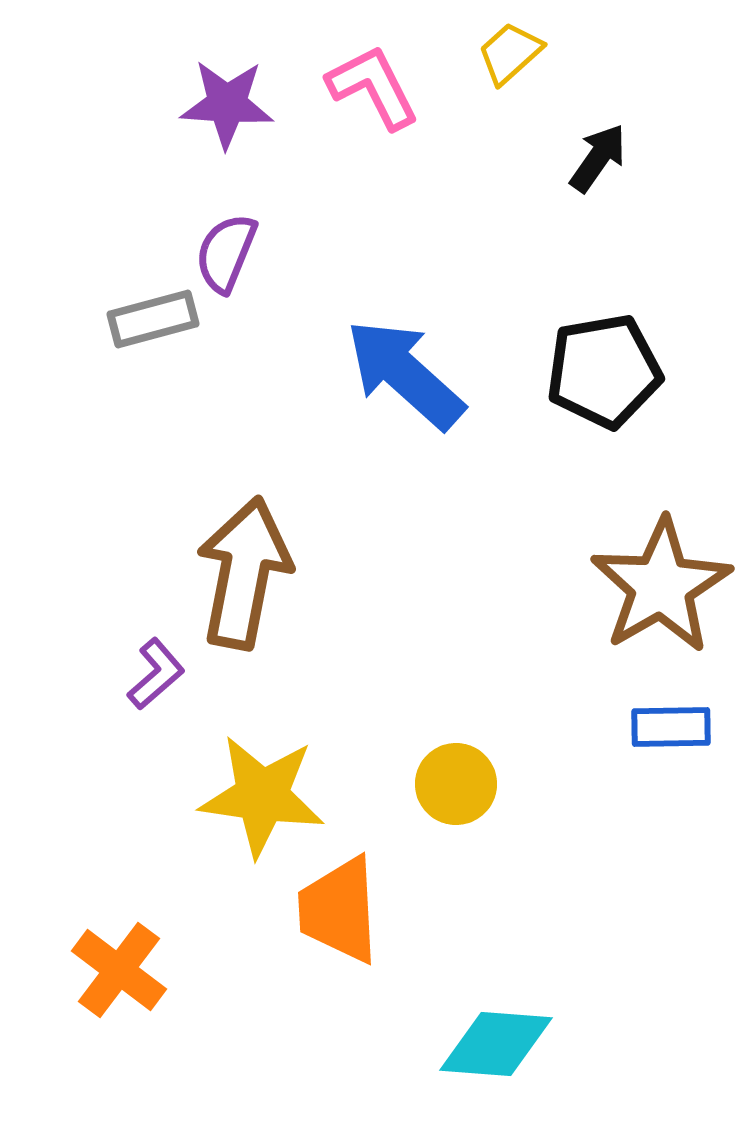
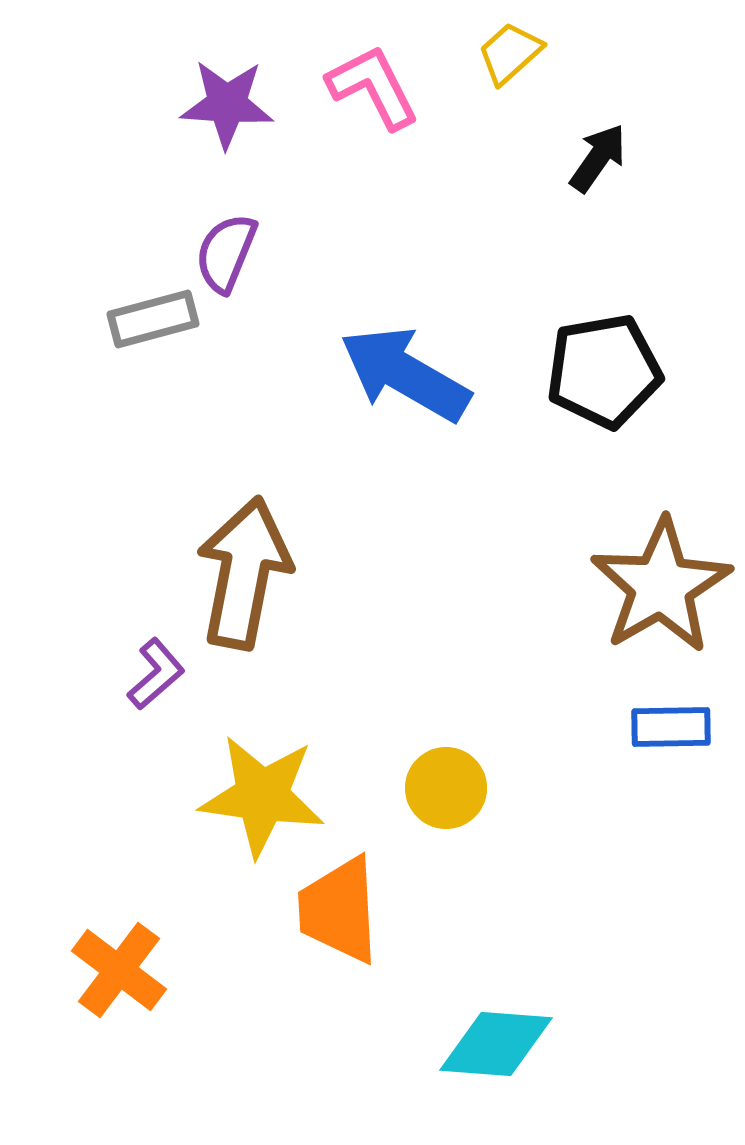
blue arrow: rotated 12 degrees counterclockwise
yellow circle: moved 10 px left, 4 px down
